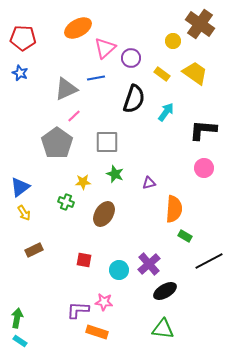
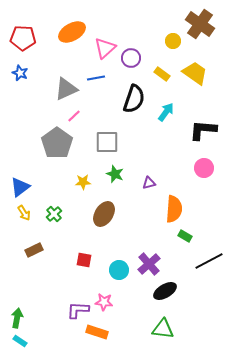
orange ellipse: moved 6 px left, 4 px down
green cross: moved 12 px left, 12 px down; rotated 28 degrees clockwise
